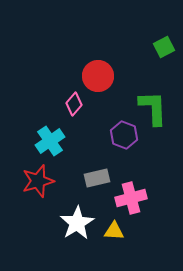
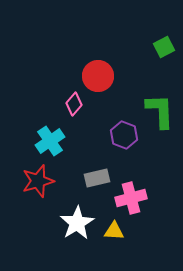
green L-shape: moved 7 px right, 3 px down
